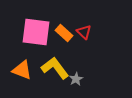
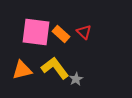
orange rectangle: moved 3 px left, 1 px down
orange triangle: rotated 35 degrees counterclockwise
